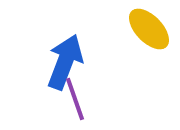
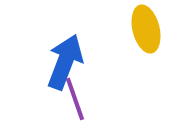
yellow ellipse: moved 3 px left; rotated 30 degrees clockwise
